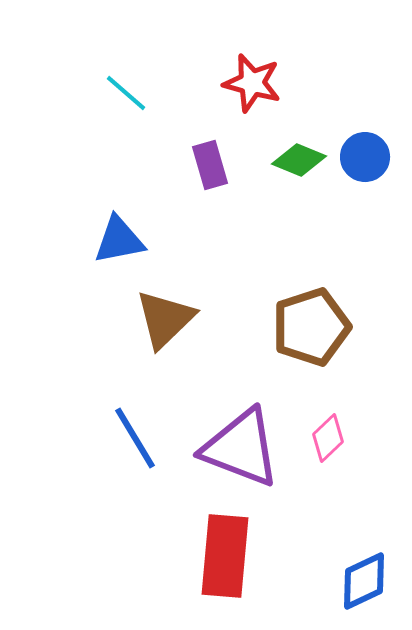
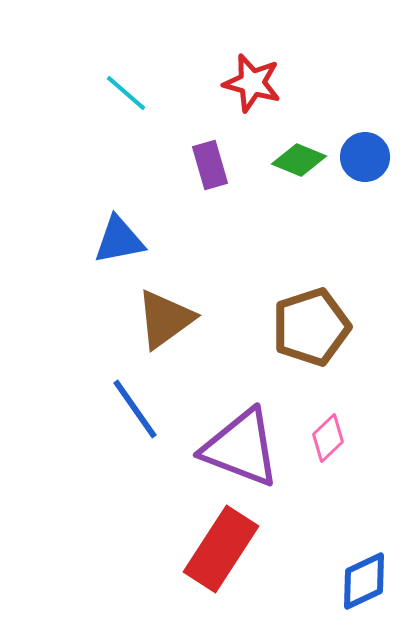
brown triangle: rotated 8 degrees clockwise
blue line: moved 29 px up; rotated 4 degrees counterclockwise
red rectangle: moved 4 px left, 7 px up; rotated 28 degrees clockwise
